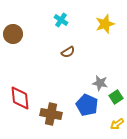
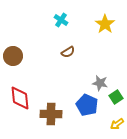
yellow star: rotated 18 degrees counterclockwise
brown circle: moved 22 px down
brown cross: rotated 10 degrees counterclockwise
